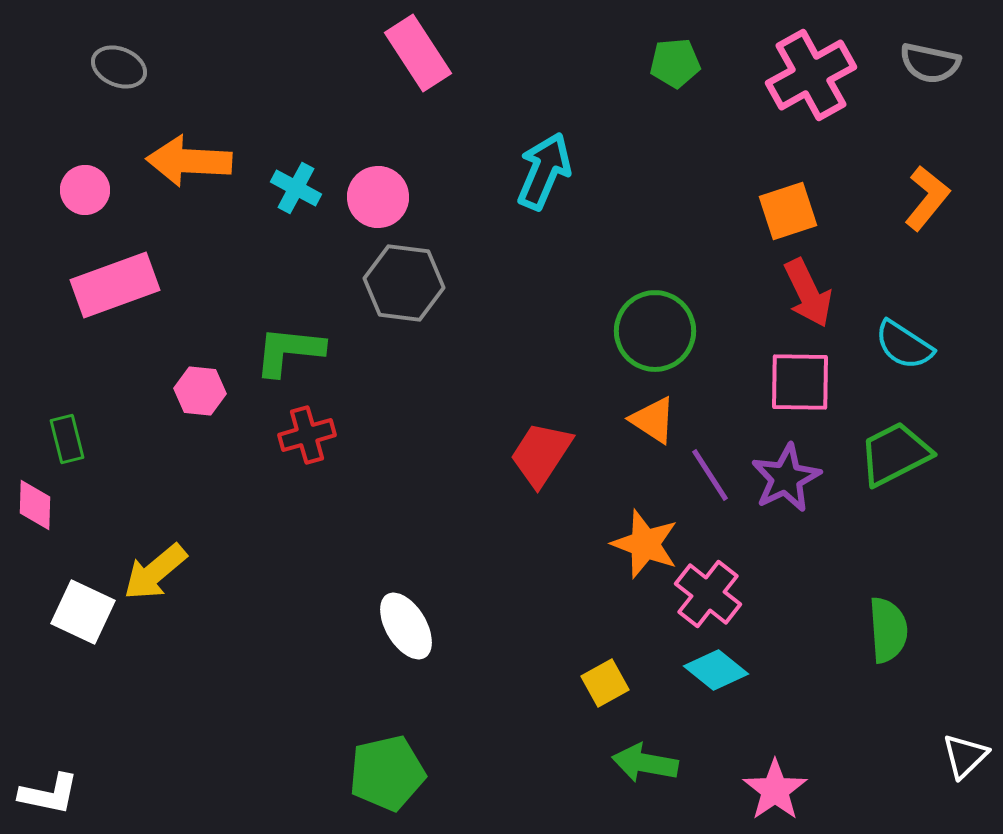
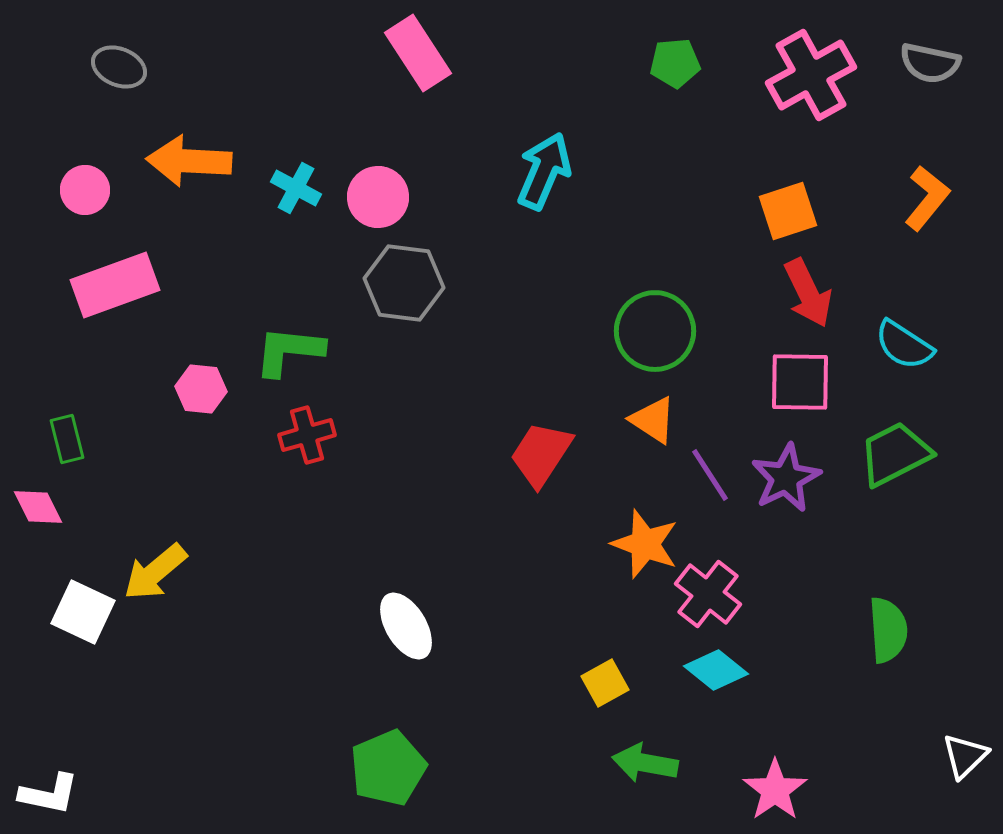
pink hexagon at (200, 391): moved 1 px right, 2 px up
pink diamond at (35, 505): moved 3 px right, 2 px down; rotated 28 degrees counterclockwise
green pentagon at (387, 773): moved 1 px right, 5 px up; rotated 10 degrees counterclockwise
